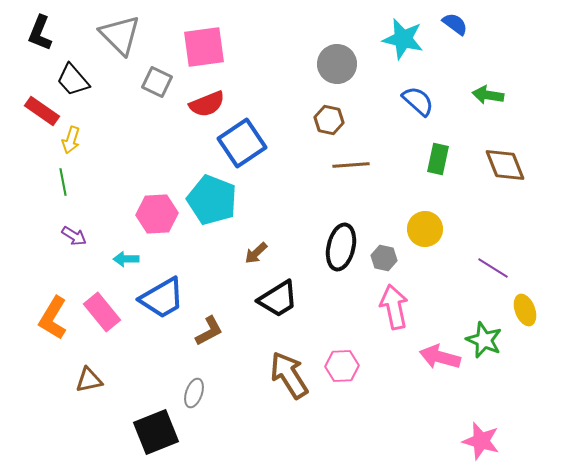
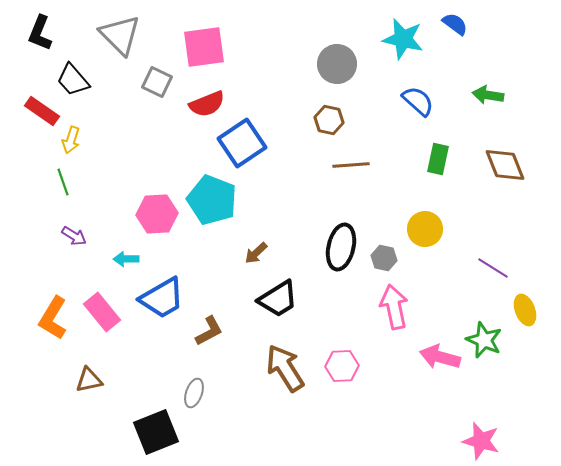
green line at (63, 182): rotated 8 degrees counterclockwise
brown arrow at (289, 375): moved 4 px left, 7 px up
